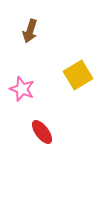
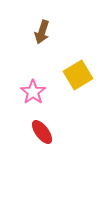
brown arrow: moved 12 px right, 1 px down
pink star: moved 11 px right, 3 px down; rotated 15 degrees clockwise
